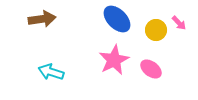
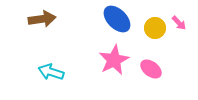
yellow circle: moved 1 px left, 2 px up
